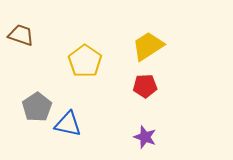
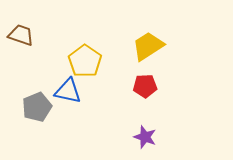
gray pentagon: rotated 12 degrees clockwise
blue triangle: moved 33 px up
